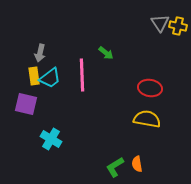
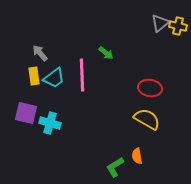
gray triangle: rotated 24 degrees clockwise
gray arrow: rotated 126 degrees clockwise
cyan trapezoid: moved 4 px right
purple square: moved 9 px down
yellow semicircle: rotated 20 degrees clockwise
cyan cross: moved 1 px left, 16 px up; rotated 15 degrees counterclockwise
orange semicircle: moved 8 px up
